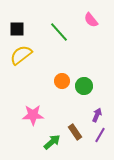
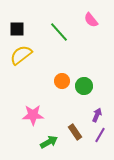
green arrow: moved 3 px left; rotated 12 degrees clockwise
